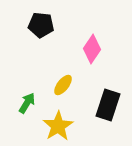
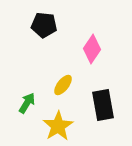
black pentagon: moved 3 px right
black rectangle: moved 5 px left; rotated 28 degrees counterclockwise
